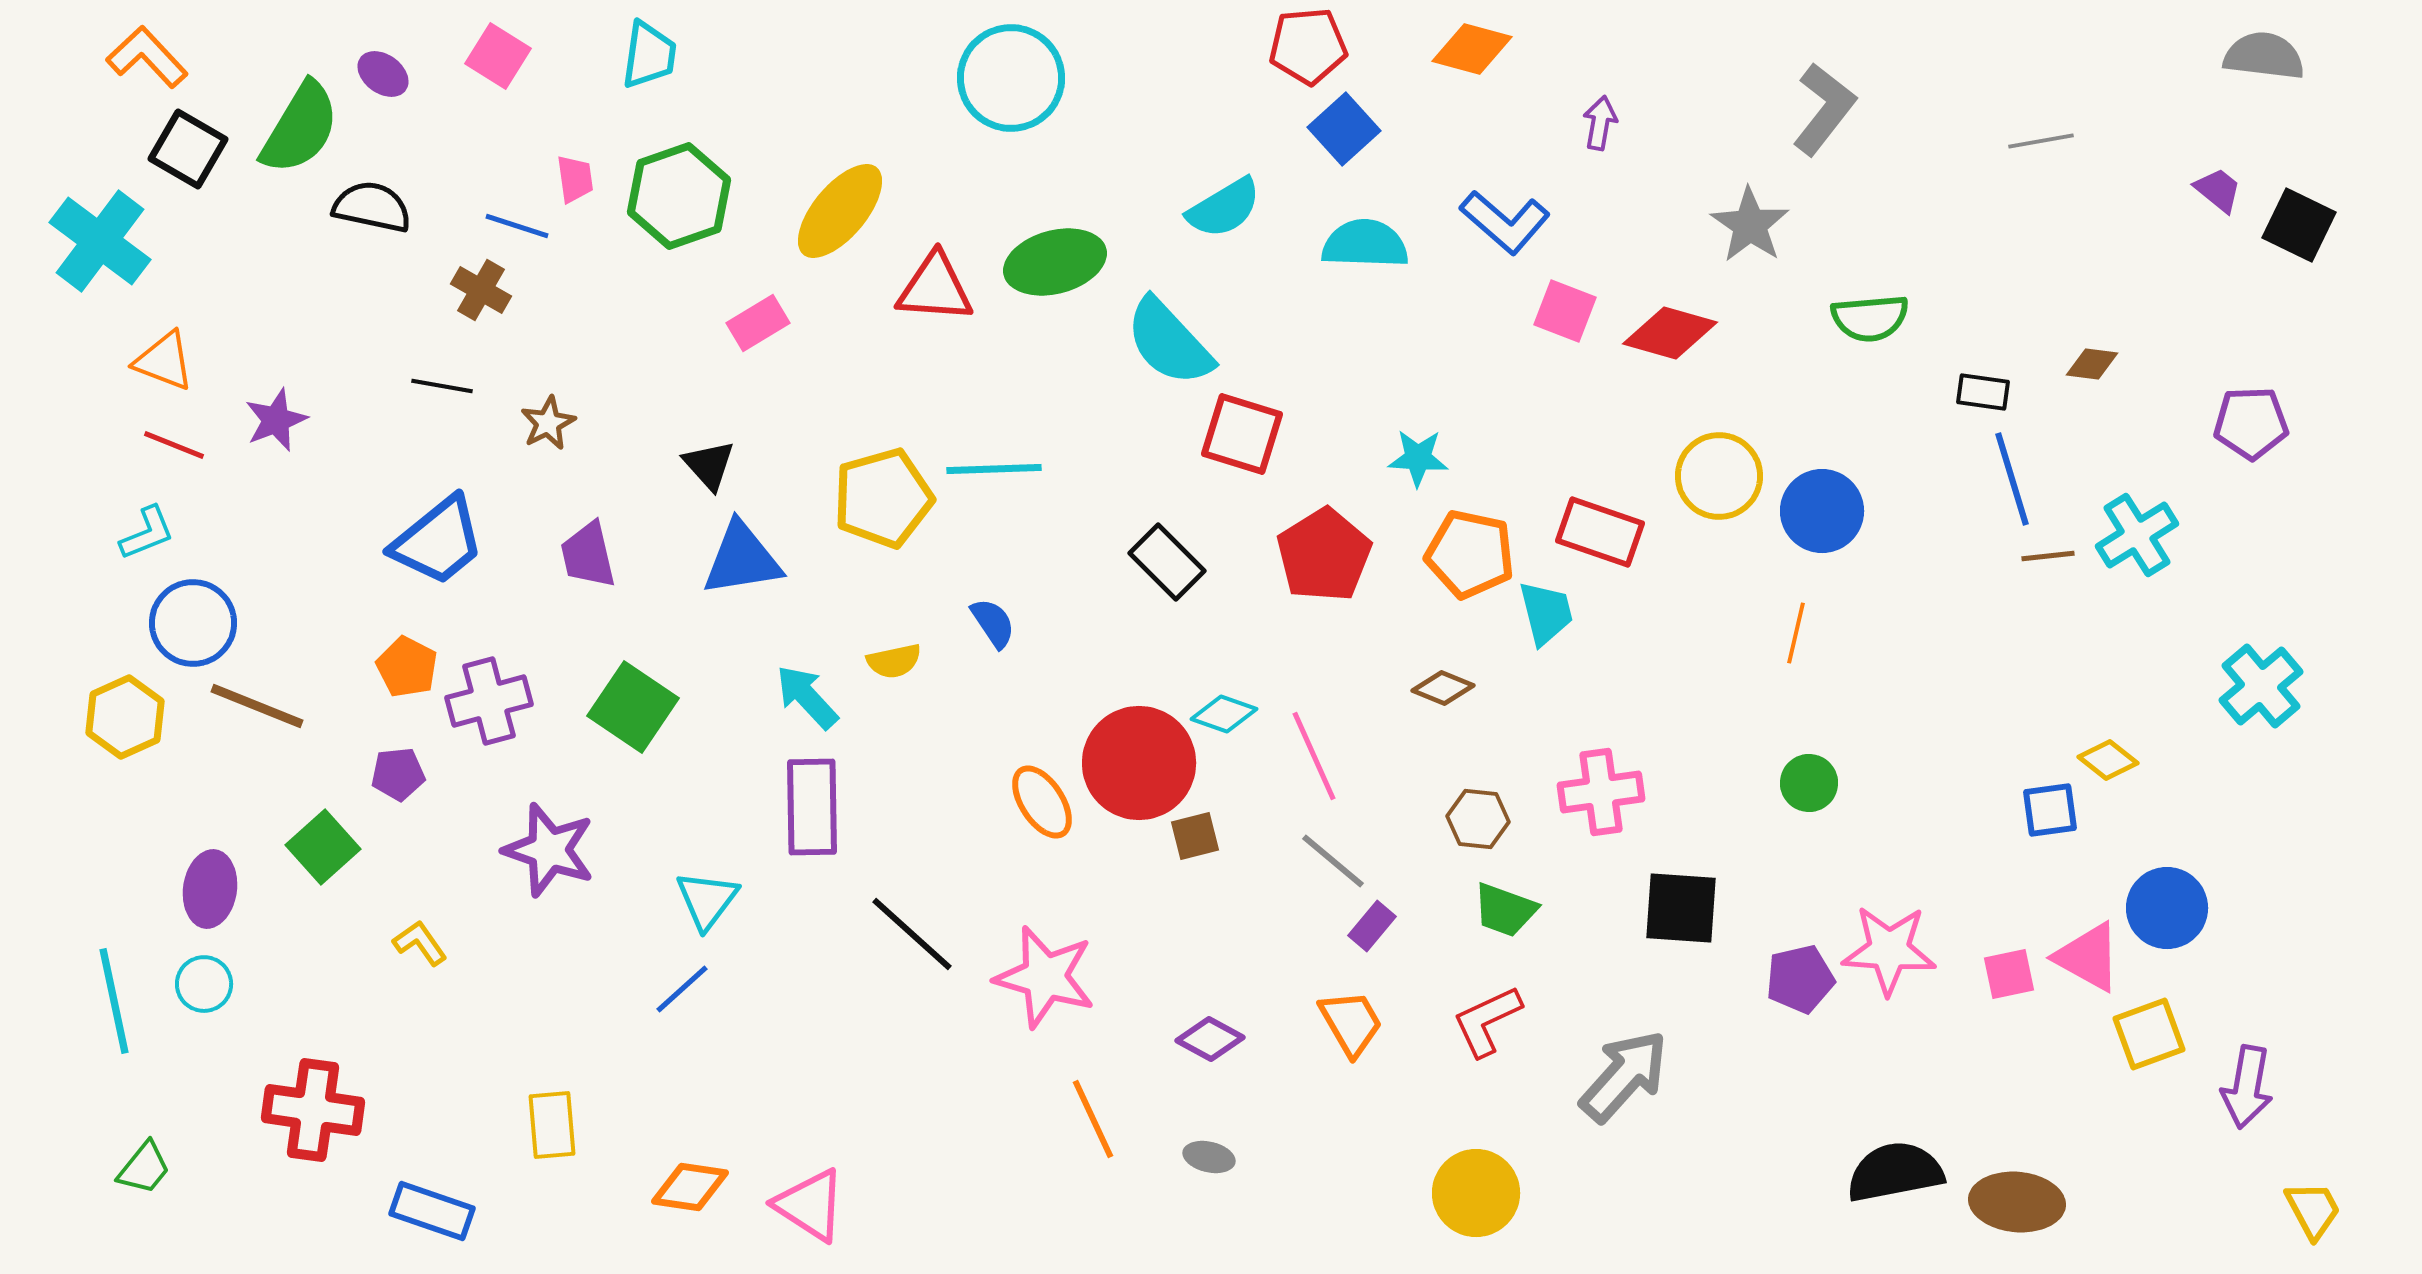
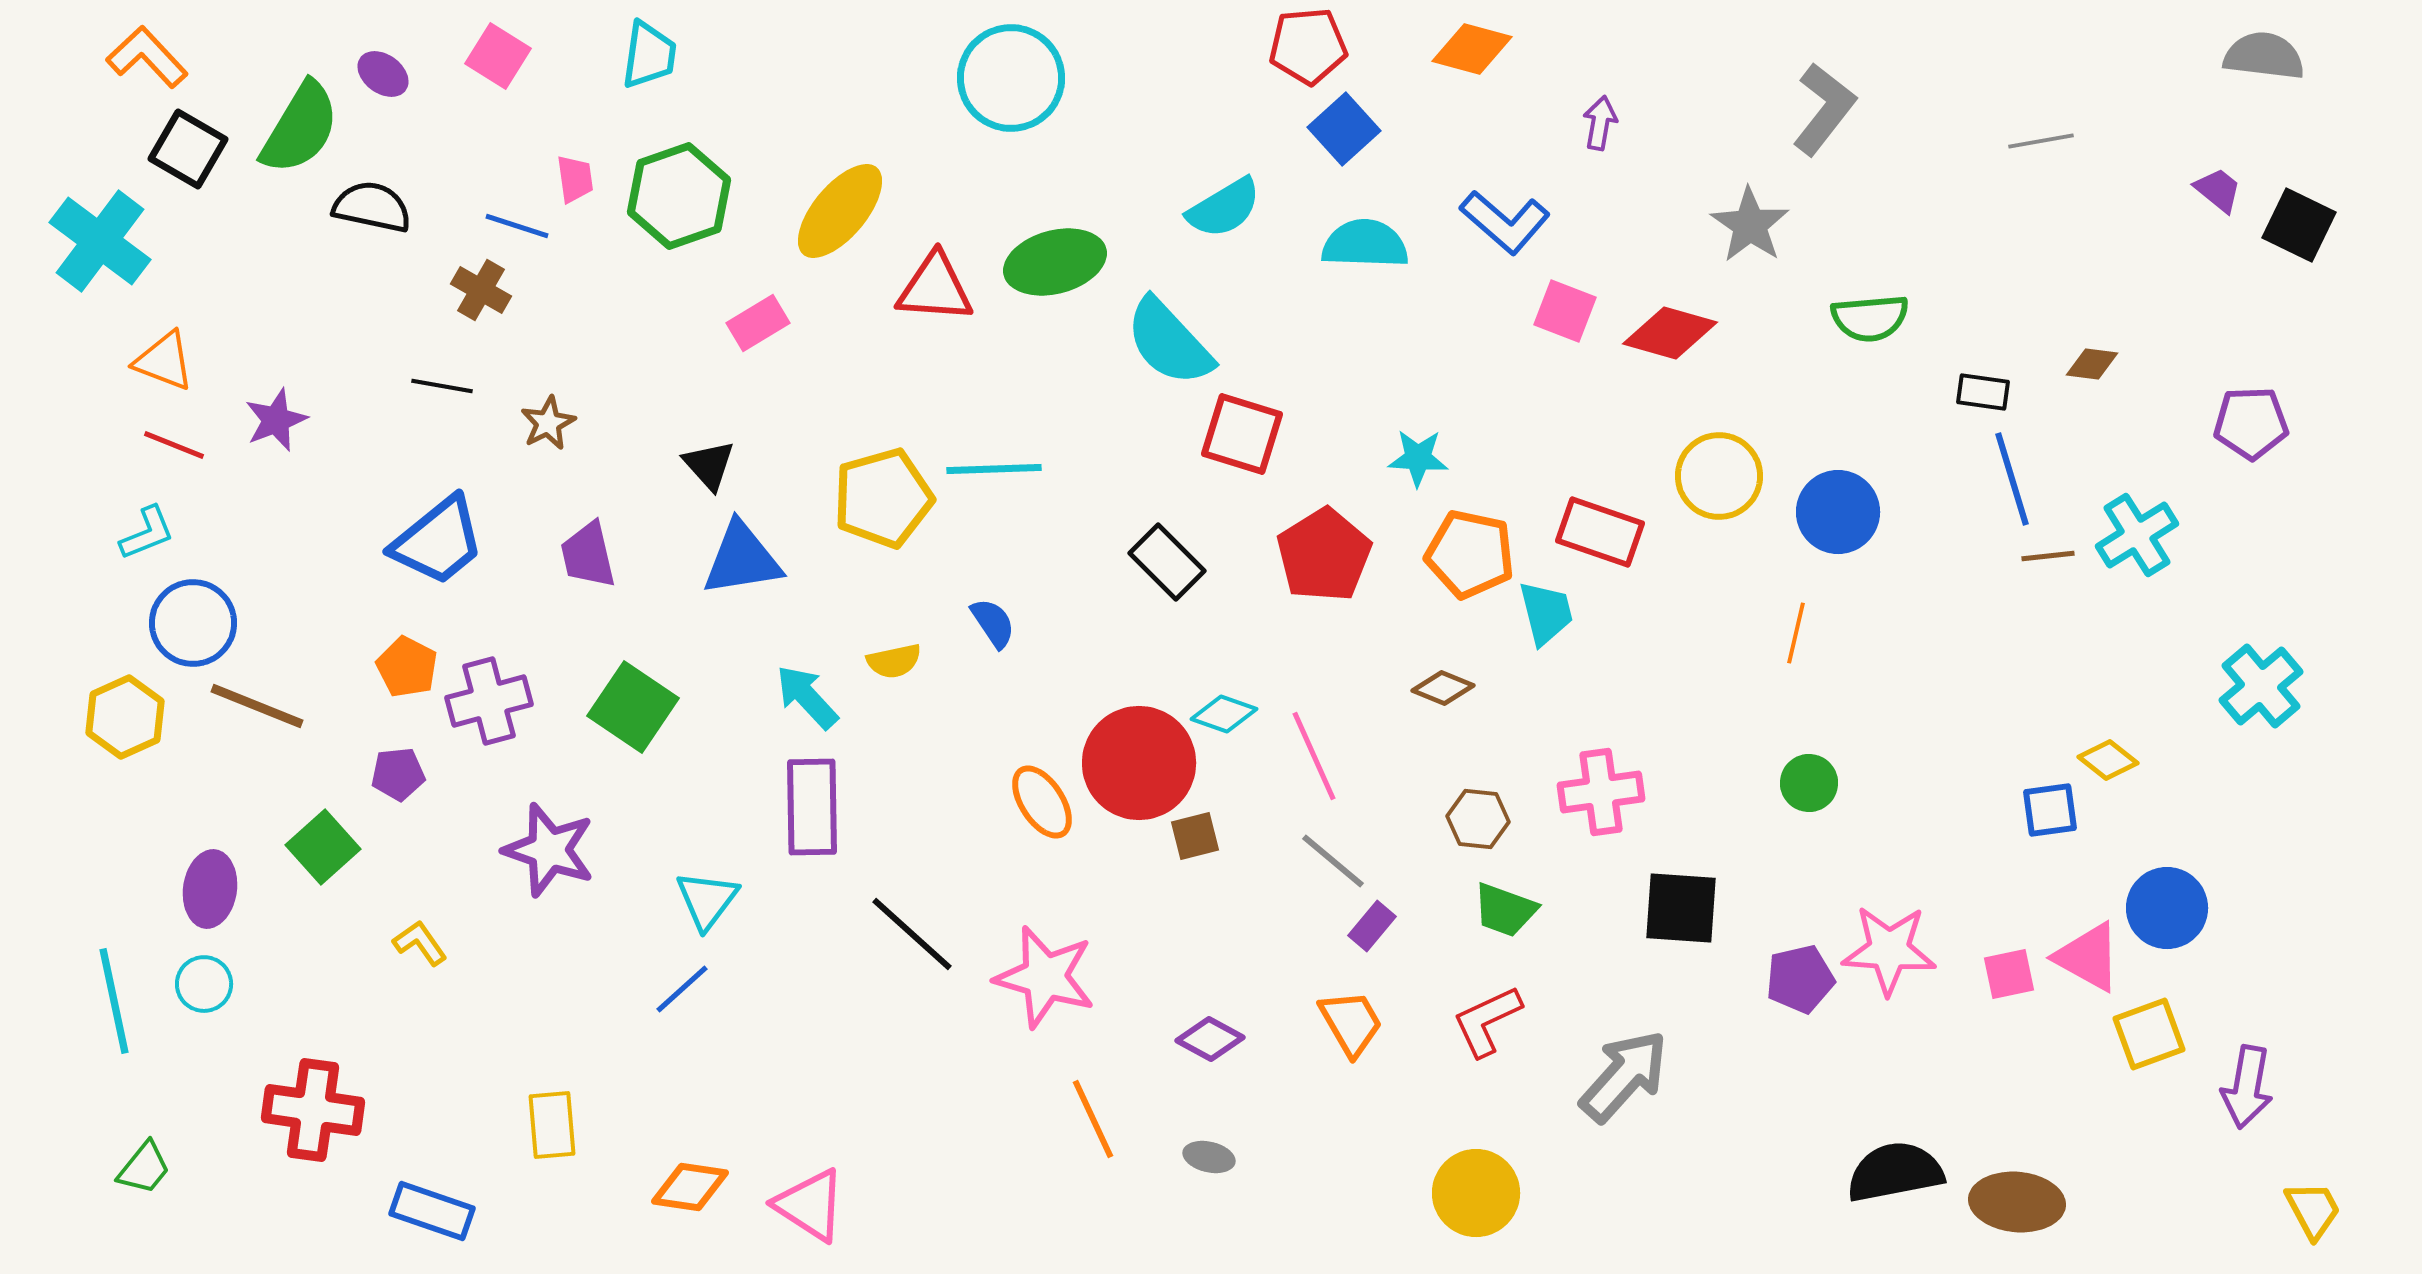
blue circle at (1822, 511): moved 16 px right, 1 px down
